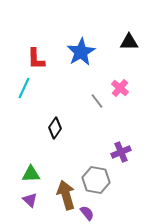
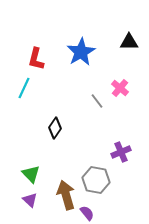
red L-shape: rotated 15 degrees clockwise
green triangle: rotated 48 degrees clockwise
